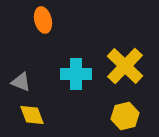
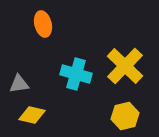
orange ellipse: moved 4 px down
cyan cross: rotated 16 degrees clockwise
gray triangle: moved 2 px left, 2 px down; rotated 30 degrees counterclockwise
yellow diamond: rotated 56 degrees counterclockwise
